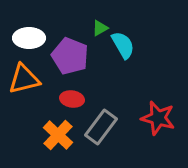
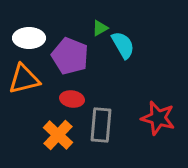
gray rectangle: moved 2 px up; rotated 32 degrees counterclockwise
